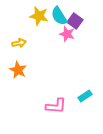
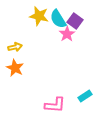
cyan semicircle: moved 1 px left, 3 px down
pink star: rotated 21 degrees clockwise
yellow arrow: moved 4 px left, 4 px down
orange star: moved 3 px left, 2 px up
pink L-shape: moved 1 px left, 1 px up
